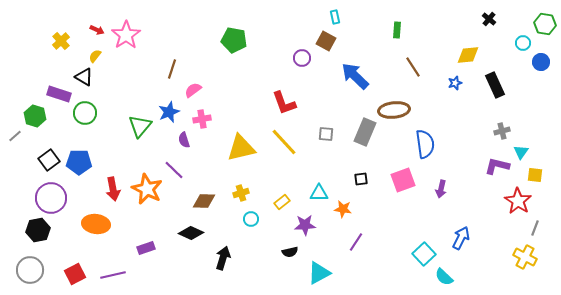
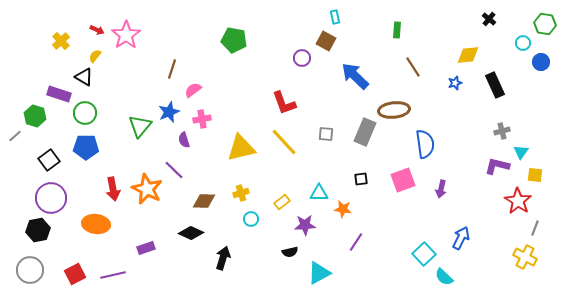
blue pentagon at (79, 162): moved 7 px right, 15 px up
